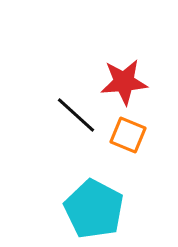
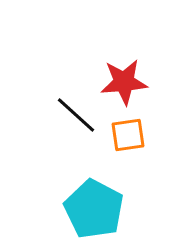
orange square: rotated 30 degrees counterclockwise
